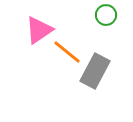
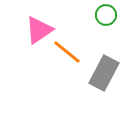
gray rectangle: moved 9 px right, 2 px down
